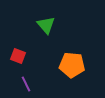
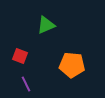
green triangle: rotated 48 degrees clockwise
red square: moved 2 px right
